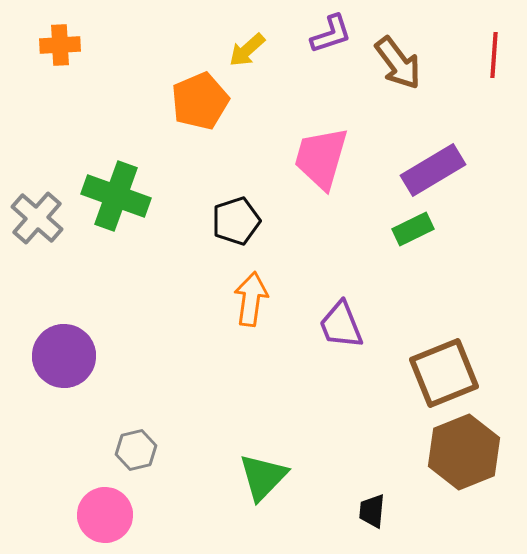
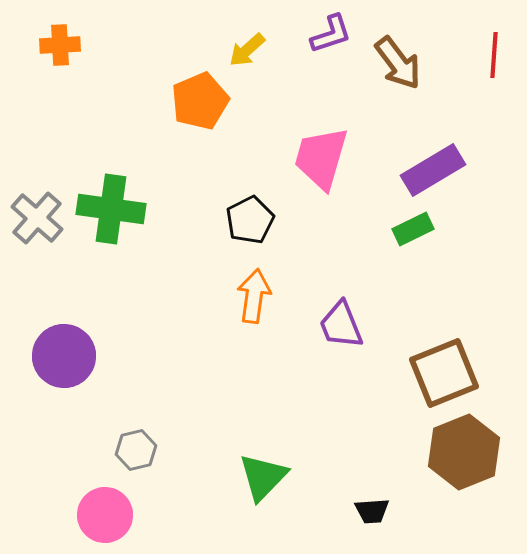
green cross: moved 5 px left, 13 px down; rotated 12 degrees counterclockwise
black pentagon: moved 14 px right, 1 px up; rotated 9 degrees counterclockwise
orange arrow: moved 3 px right, 3 px up
black trapezoid: rotated 99 degrees counterclockwise
